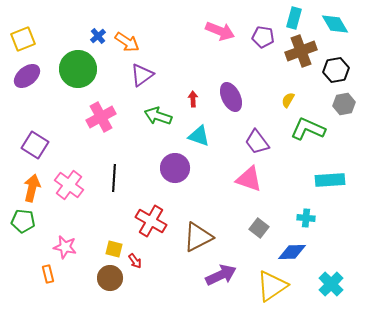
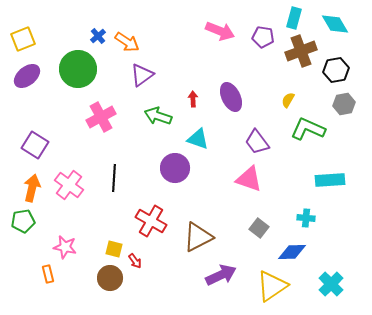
cyan triangle at (199, 136): moved 1 px left, 3 px down
green pentagon at (23, 221): rotated 15 degrees counterclockwise
